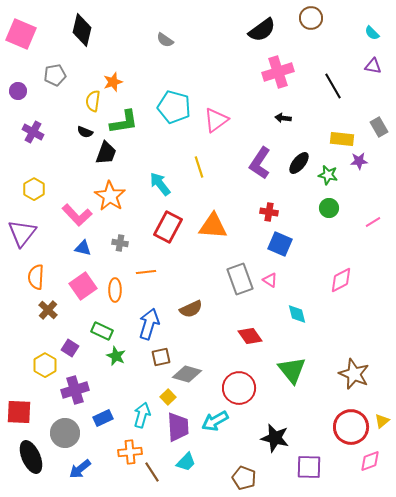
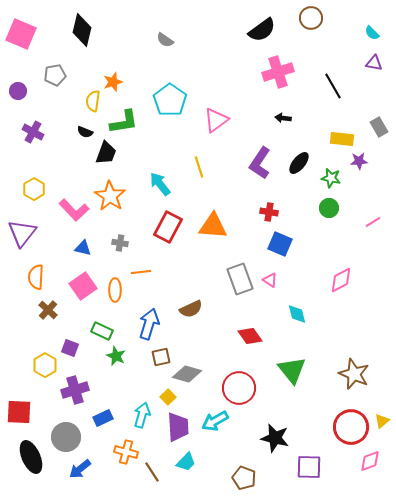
purple triangle at (373, 66): moved 1 px right, 3 px up
cyan pentagon at (174, 107): moved 4 px left, 7 px up; rotated 20 degrees clockwise
green star at (328, 175): moved 3 px right, 3 px down
pink L-shape at (77, 215): moved 3 px left, 5 px up
orange line at (146, 272): moved 5 px left
purple square at (70, 348): rotated 12 degrees counterclockwise
gray circle at (65, 433): moved 1 px right, 4 px down
orange cross at (130, 452): moved 4 px left; rotated 20 degrees clockwise
